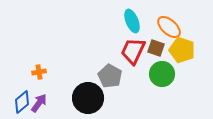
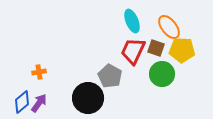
orange ellipse: rotated 10 degrees clockwise
yellow pentagon: rotated 15 degrees counterclockwise
